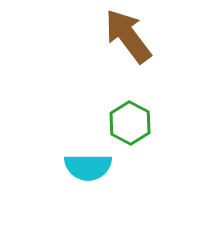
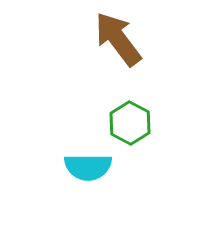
brown arrow: moved 10 px left, 3 px down
